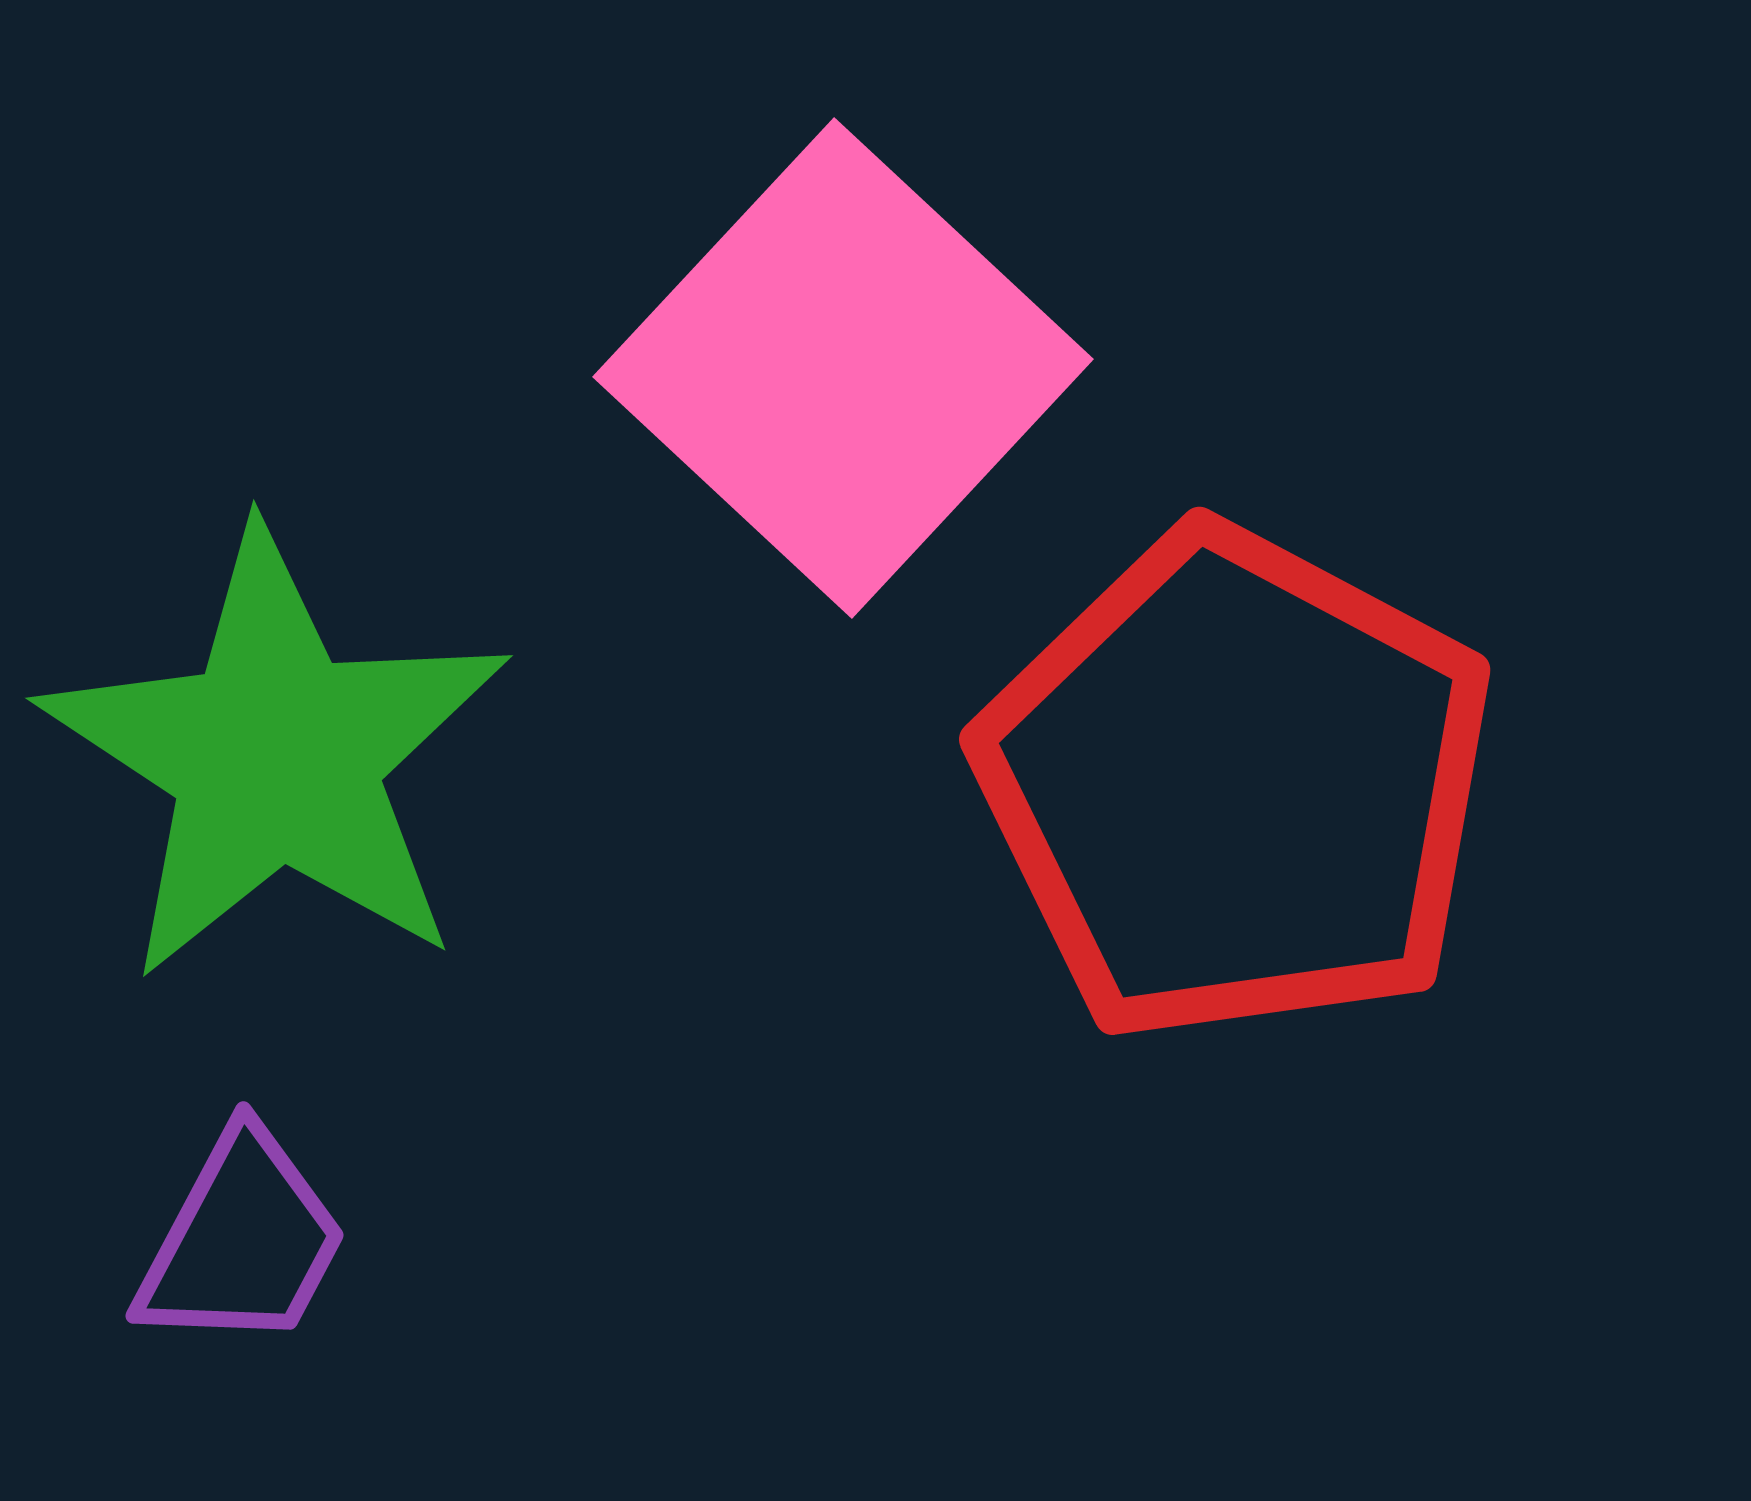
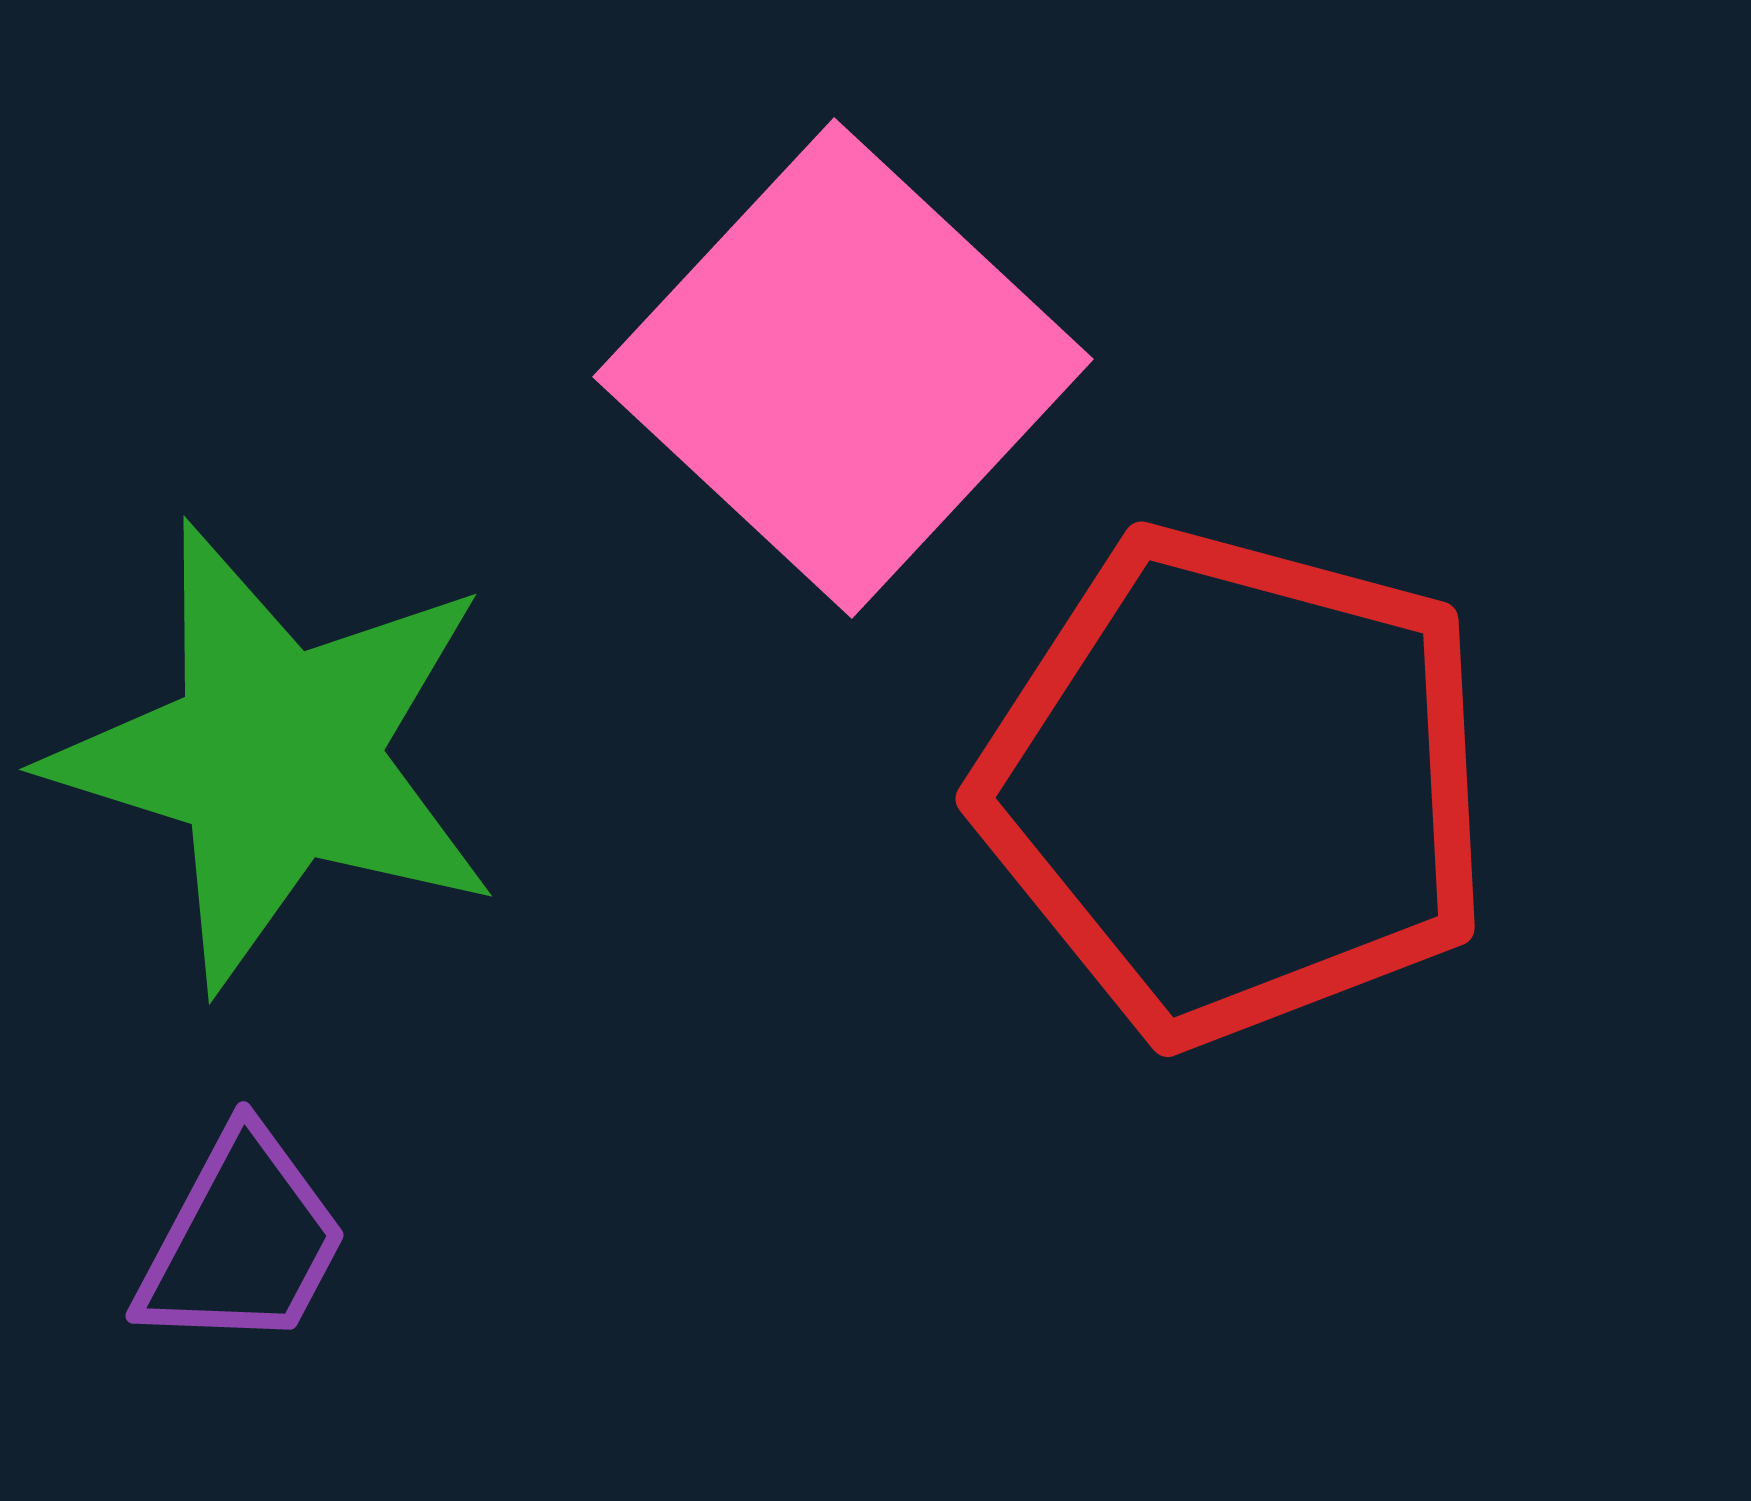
green star: rotated 16 degrees counterclockwise
red pentagon: rotated 13 degrees counterclockwise
